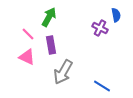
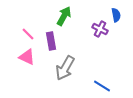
green arrow: moved 15 px right, 1 px up
purple cross: moved 1 px down
purple rectangle: moved 4 px up
gray arrow: moved 2 px right, 4 px up
